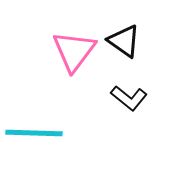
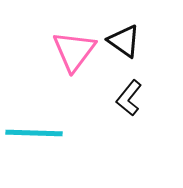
black L-shape: rotated 90 degrees clockwise
